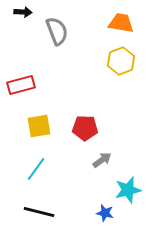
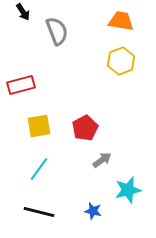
black arrow: rotated 54 degrees clockwise
orange trapezoid: moved 2 px up
red pentagon: rotated 30 degrees counterclockwise
cyan line: moved 3 px right
blue star: moved 12 px left, 2 px up
